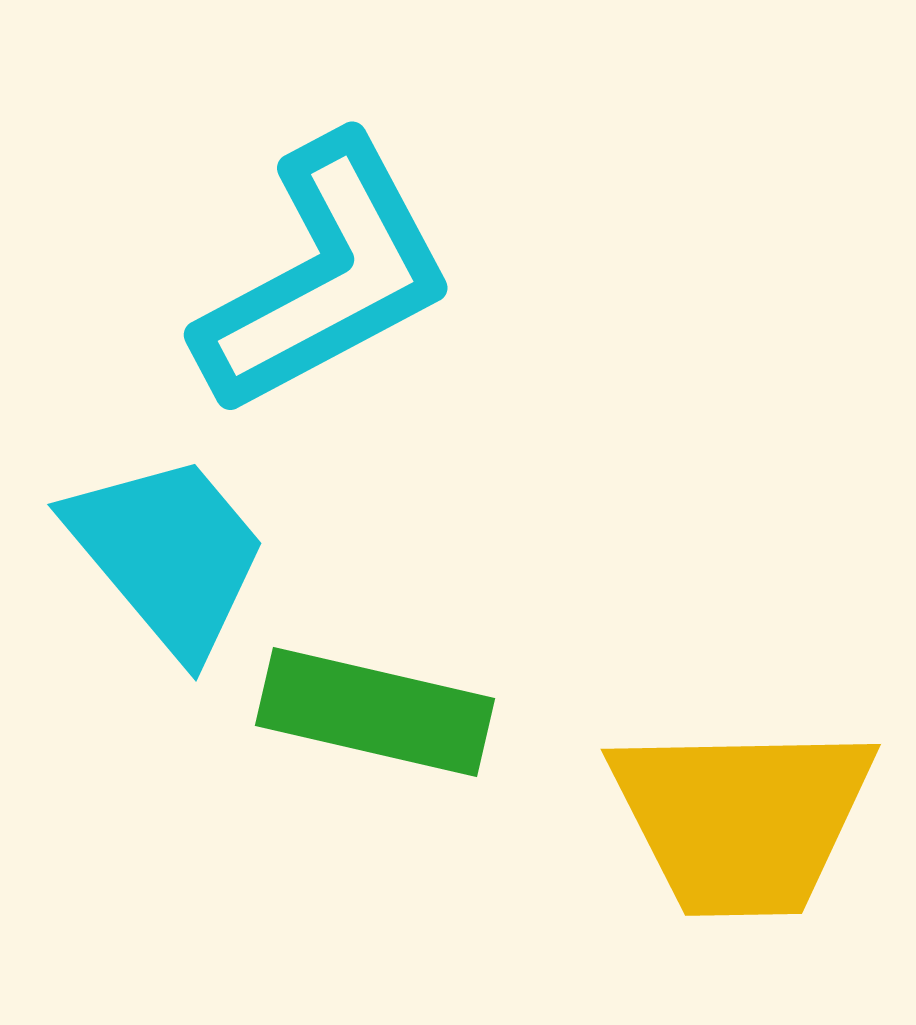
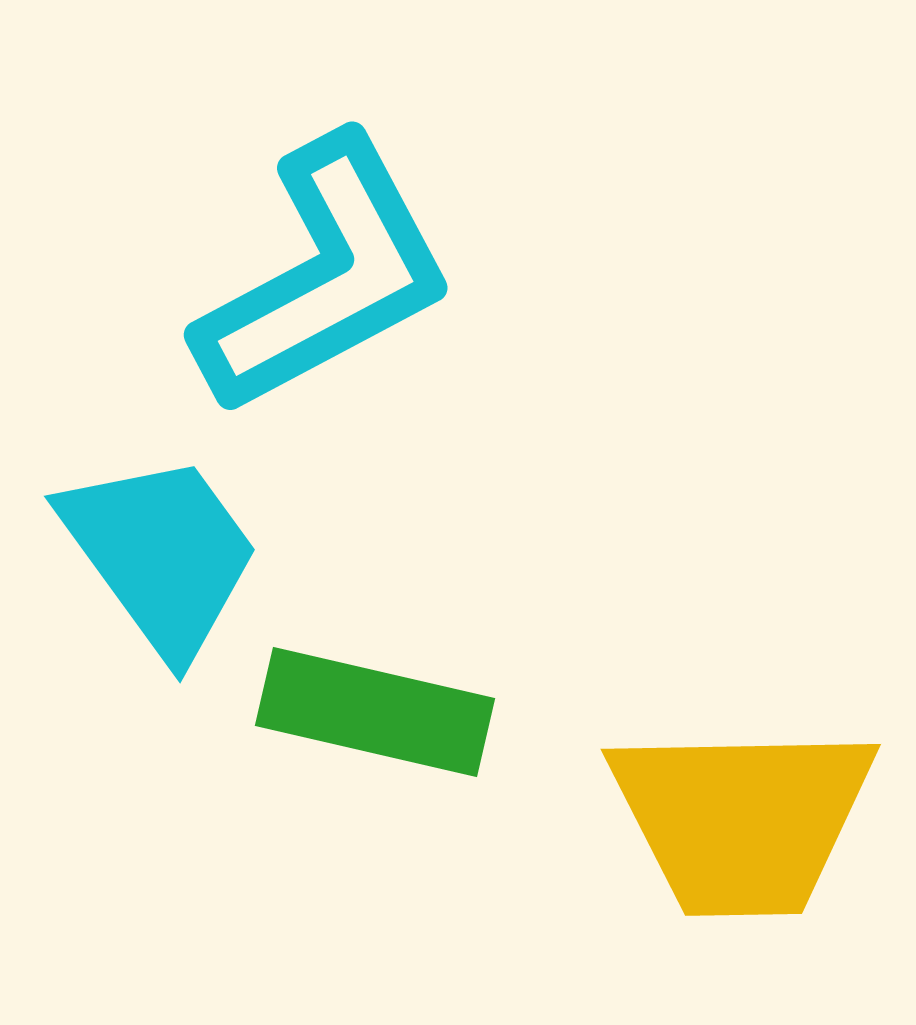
cyan trapezoid: moved 7 px left; rotated 4 degrees clockwise
